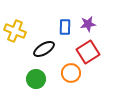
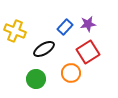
blue rectangle: rotated 42 degrees clockwise
